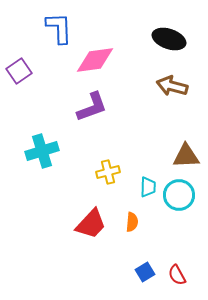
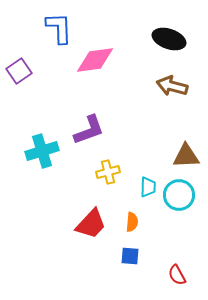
purple L-shape: moved 3 px left, 23 px down
blue square: moved 15 px left, 16 px up; rotated 36 degrees clockwise
